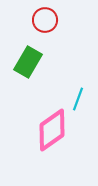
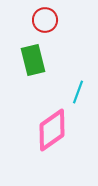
green rectangle: moved 5 px right, 2 px up; rotated 44 degrees counterclockwise
cyan line: moved 7 px up
